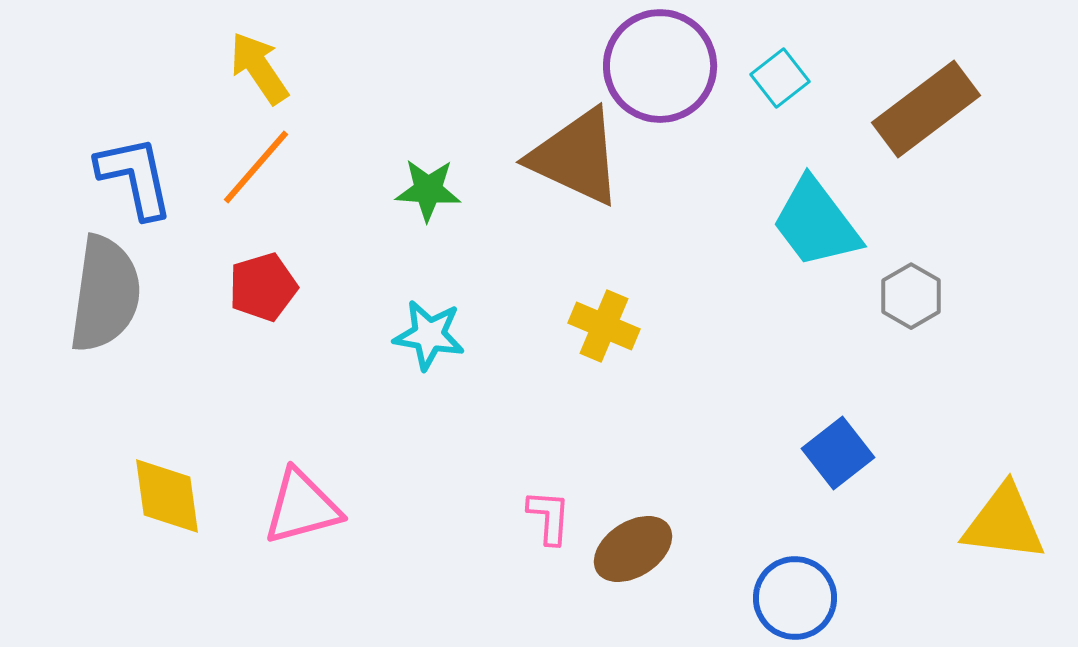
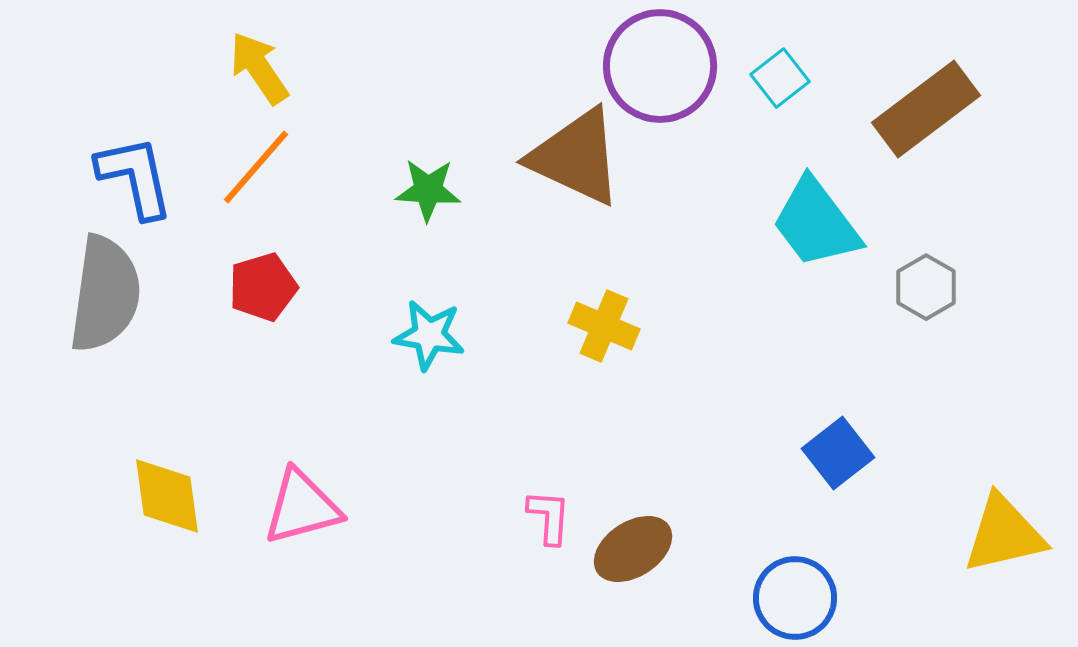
gray hexagon: moved 15 px right, 9 px up
yellow triangle: moved 11 px down; rotated 20 degrees counterclockwise
